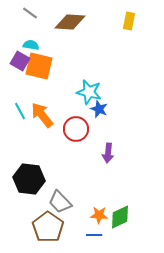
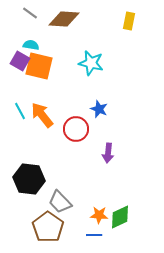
brown diamond: moved 6 px left, 3 px up
cyan star: moved 2 px right, 29 px up
